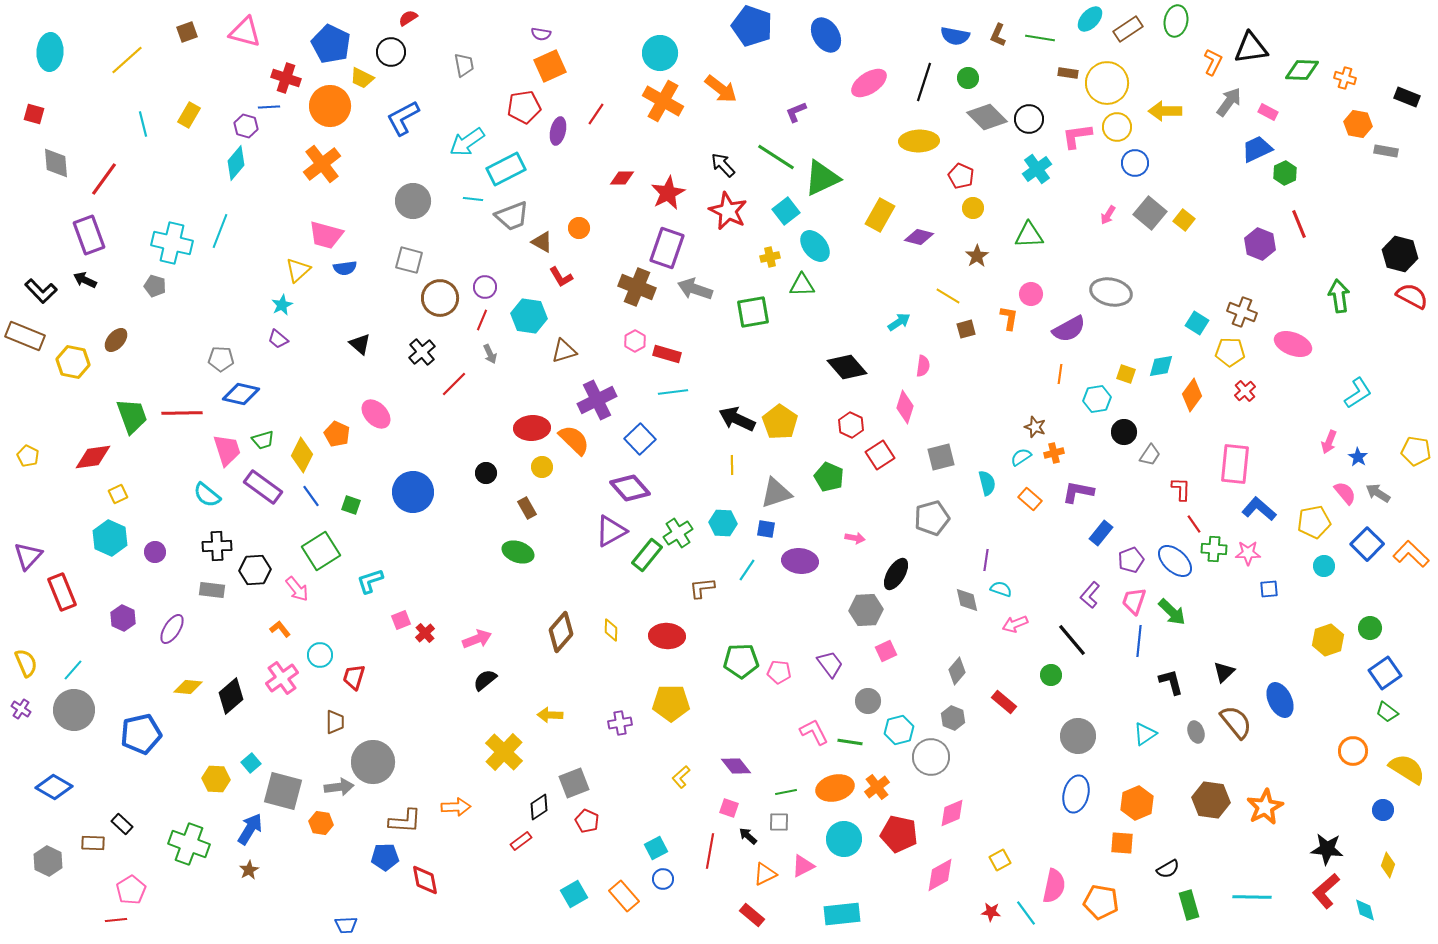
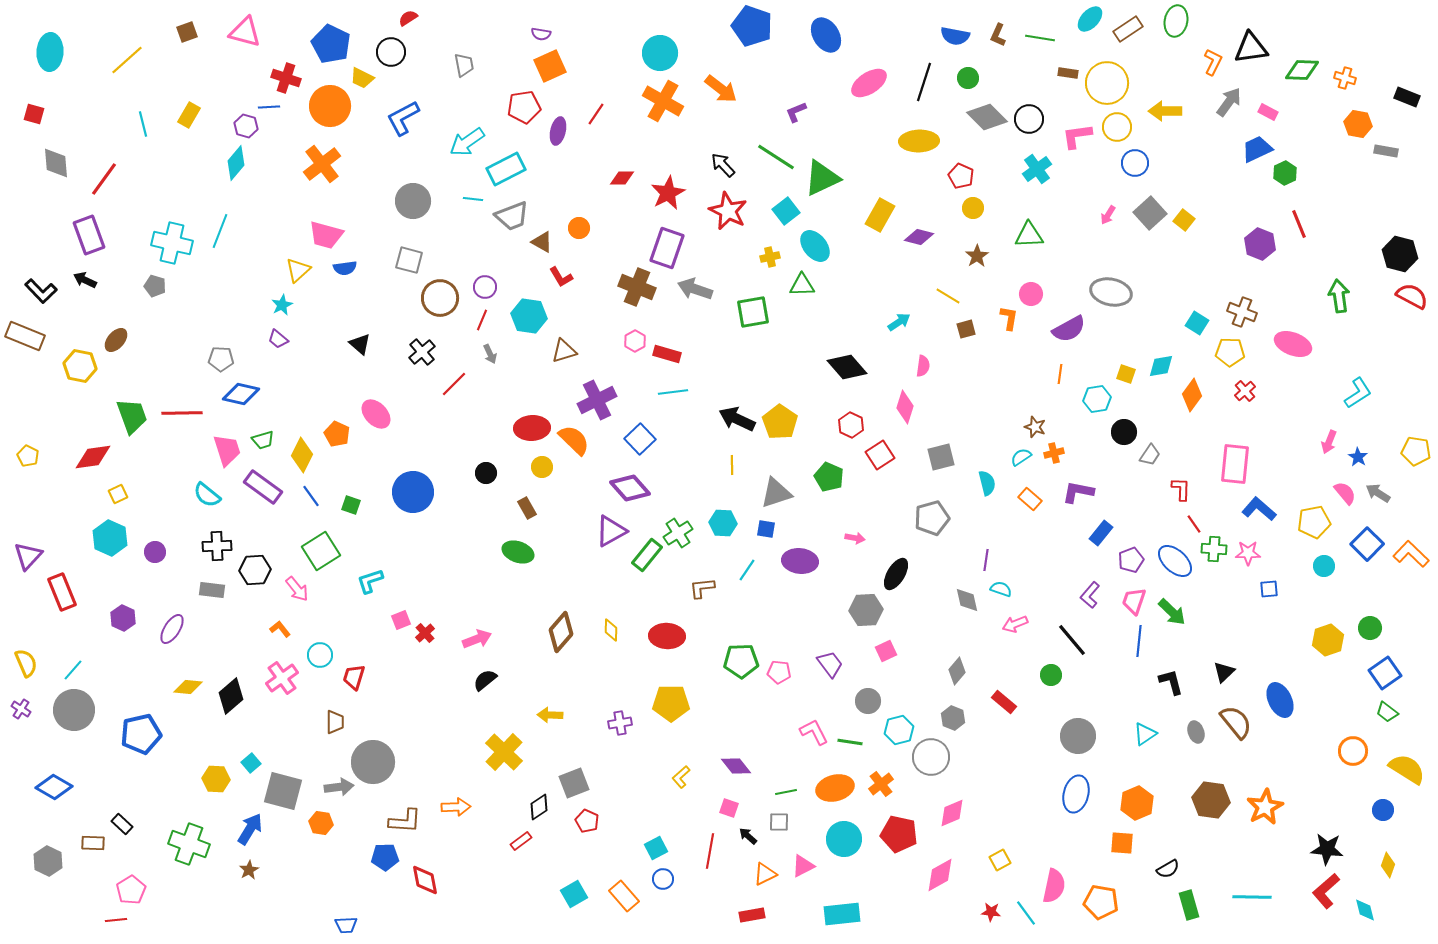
gray square at (1150, 213): rotated 8 degrees clockwise
yellow hexagon at (73, 362): moved 7 px right, 4 px down
orange cross at (877, 787): moved 4 px right, 3 px up
red rectangle at (752, 915): rotated 50 degrees counterclockwise
